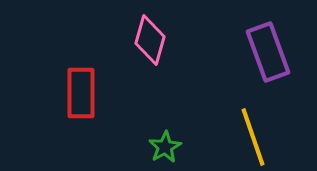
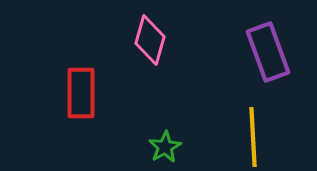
yellow line: rotated 16 degrees clockwise
